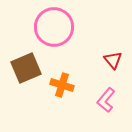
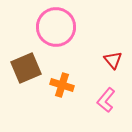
pink circle: moved 2 px right
